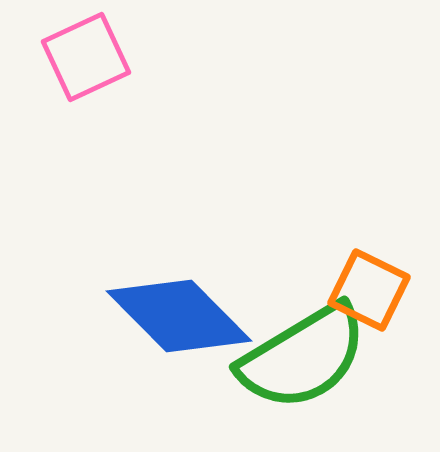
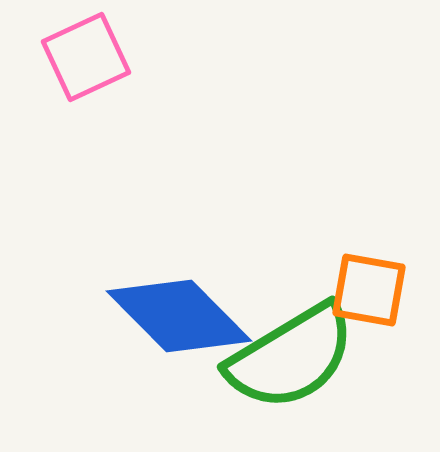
orange square: rotated 16 degrees counterclockwise
green semicircle: moved 12 px left
